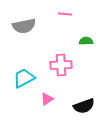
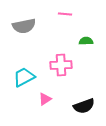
cyan trapezoid: moved 1 px up
pink triangle: moved 2 px left
